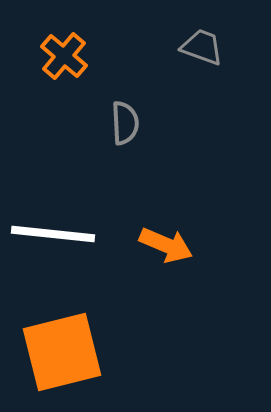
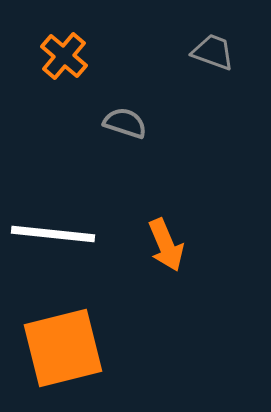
gray trapezoid: moved 11 px right, 5 px down
gray semicircle: rotated 69 degrees counterclockwise
orange arrow: rotated 44 degrees clockwise
orange square: moved 1 px right, 4 px up
